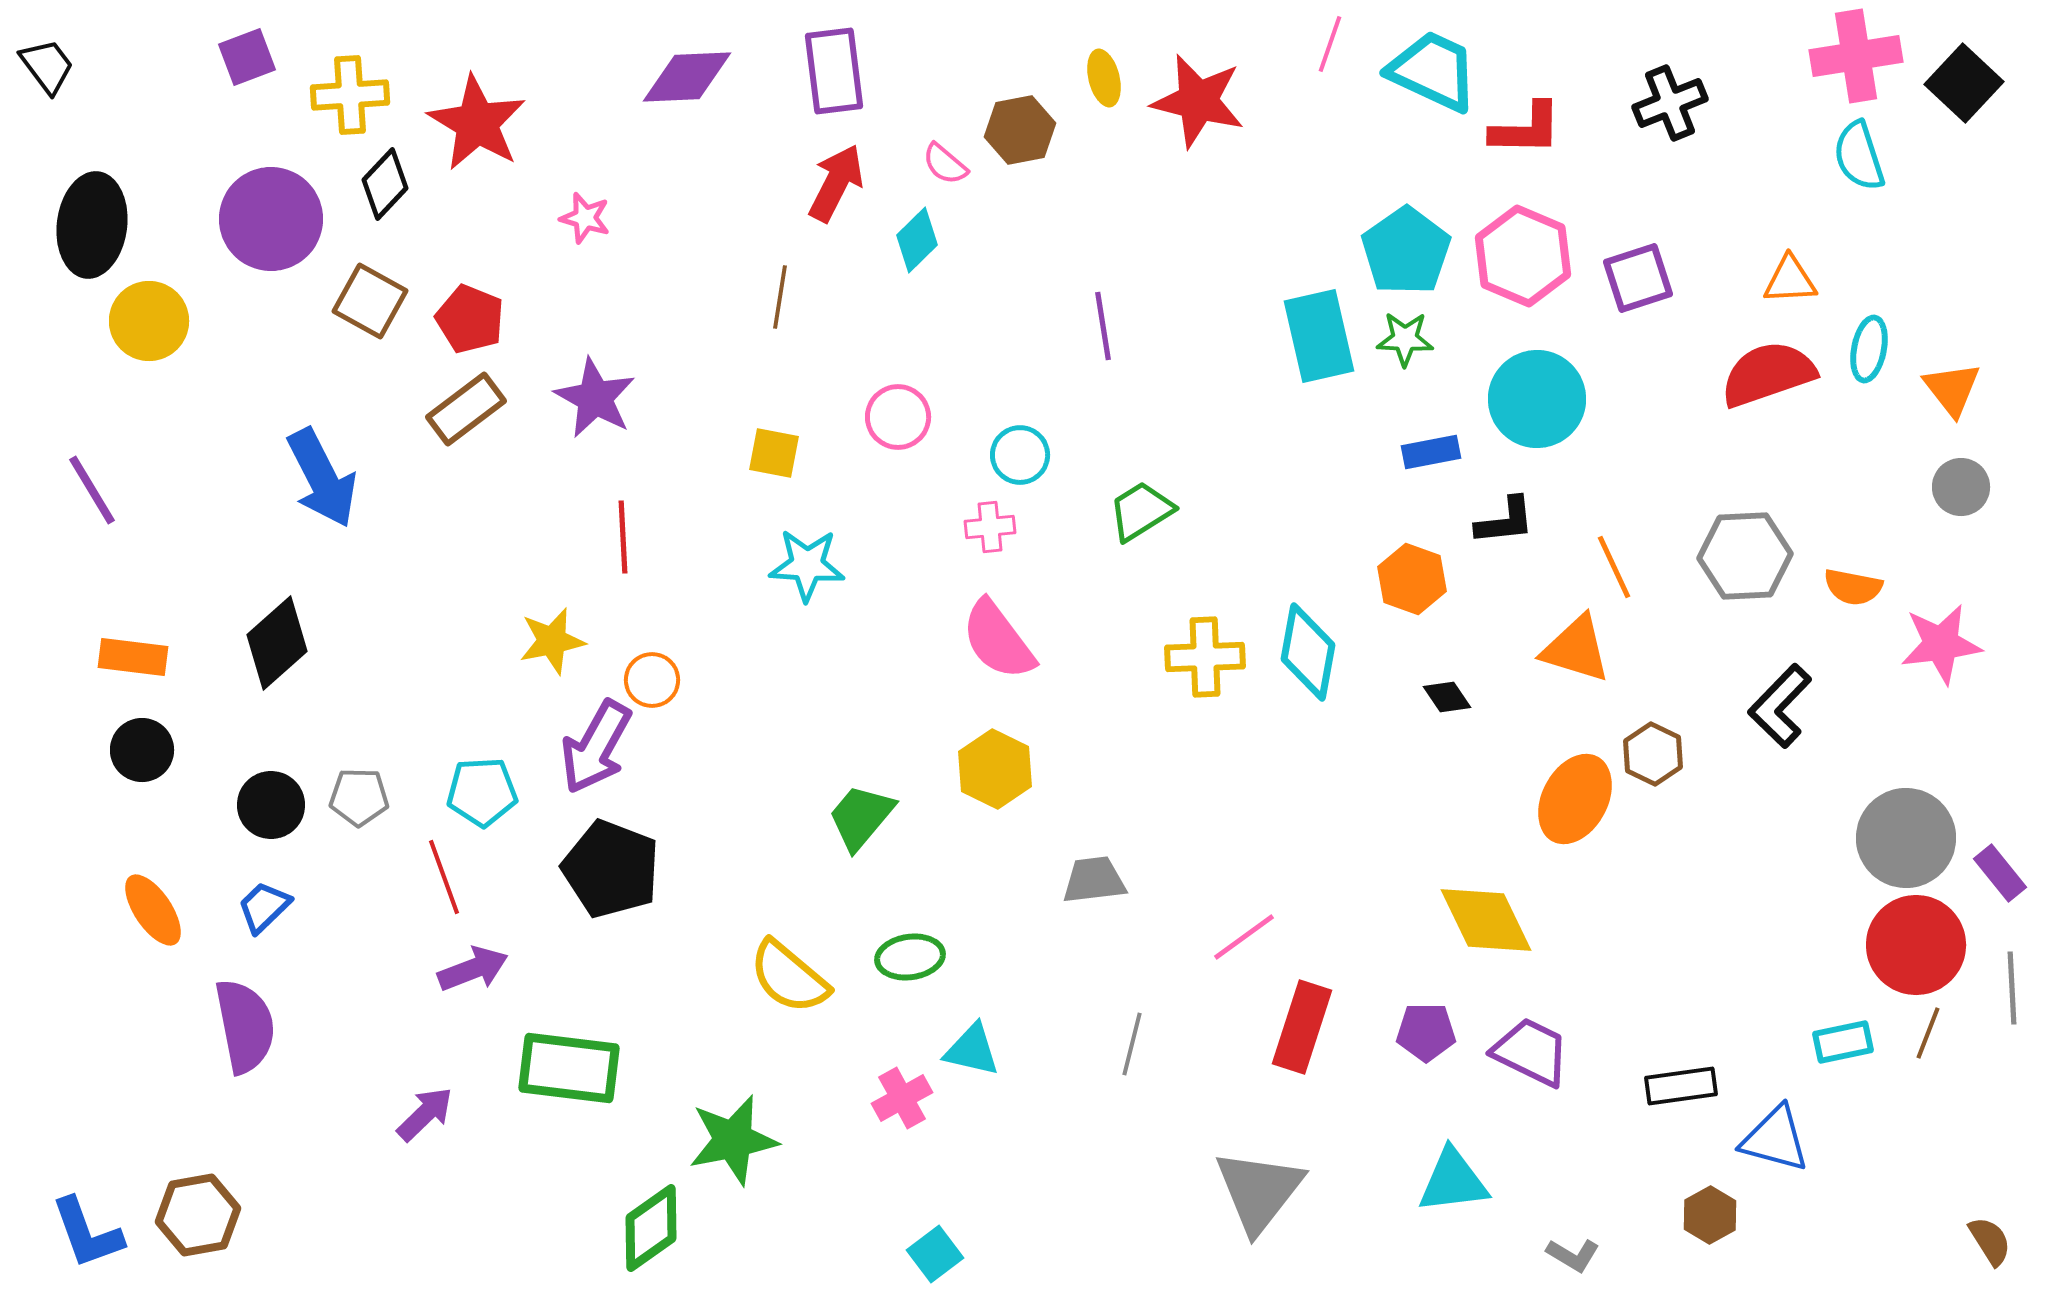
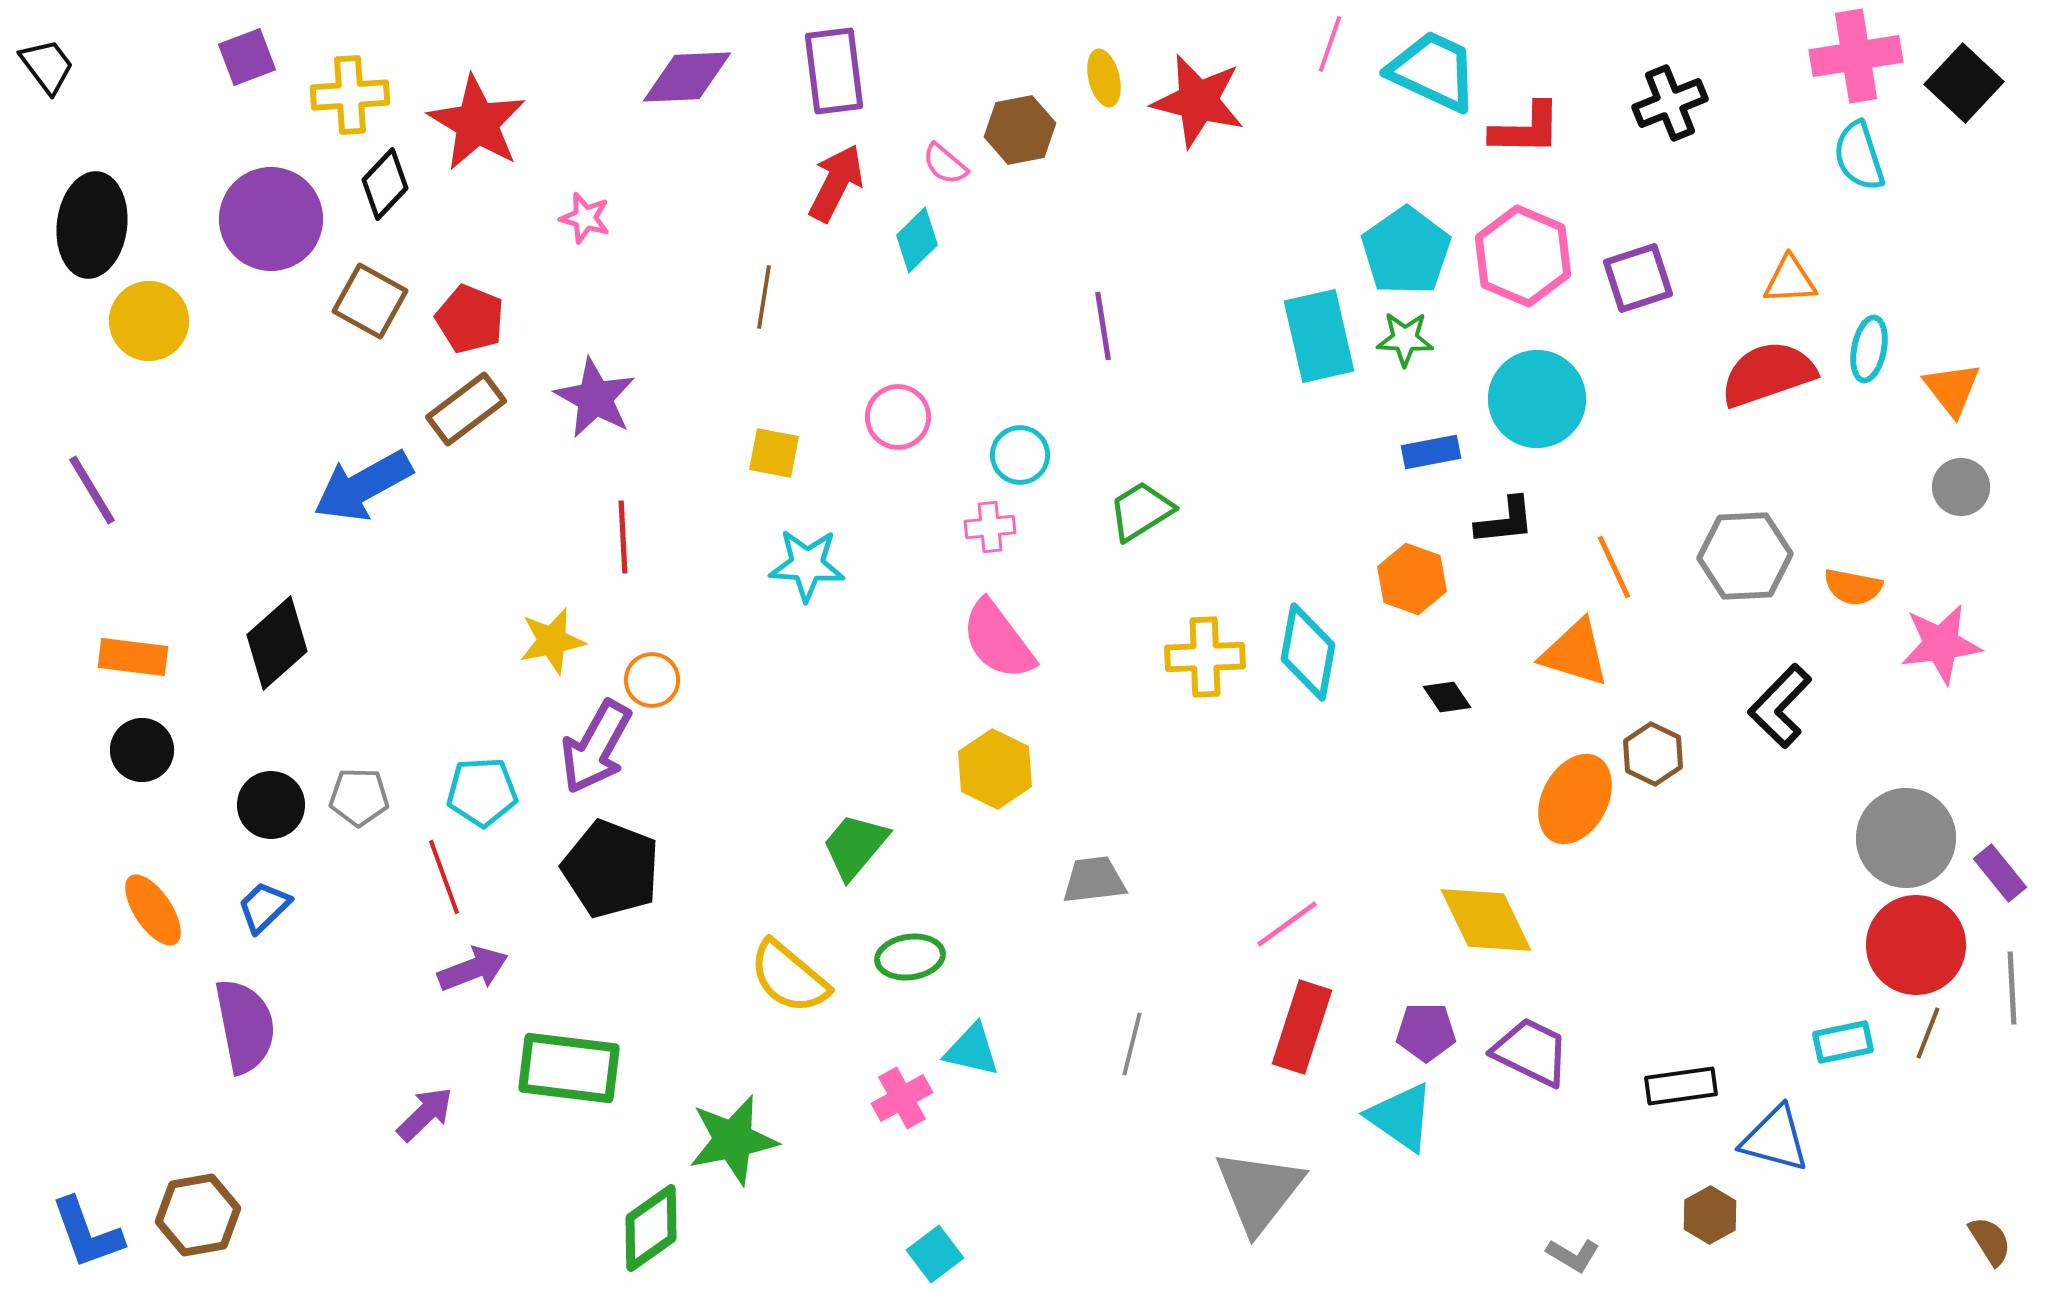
brown line at (780, 297): moved 16 px left
blue arrow at (322, 478): moved 41 px right, 8 px down; rotated 88 degrees clockwise
orange triangle at (1576, 649): moved 1 px left, 4 px down
green trapezoid at (861, 817): moved 6 px left, 29 px down
pink line at (1244, 937): moved 43 px right, 13 px up
cyan triangle at (1453, 1181): moved 52 px left, 64 px up; rotated 42 degrees clockwise
